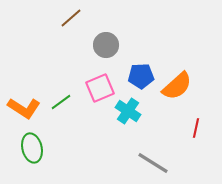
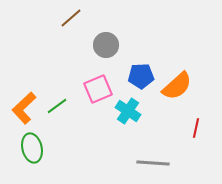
pink square: moved 2 px left, 1 px down
green line: moved 4 px left, 4 px down
orange L-shape: rotated 104 degrees clockwise
gray line: rotated 28 degrees counterclockwise
